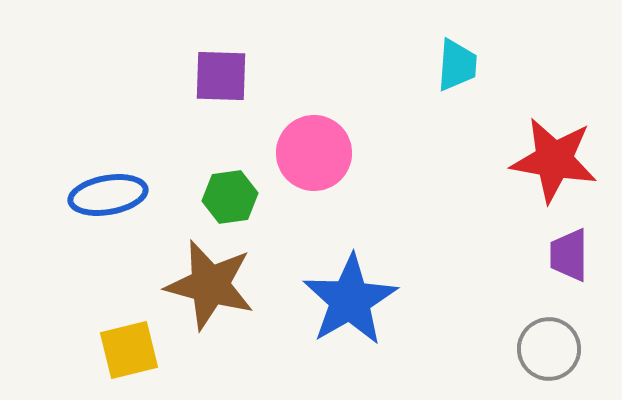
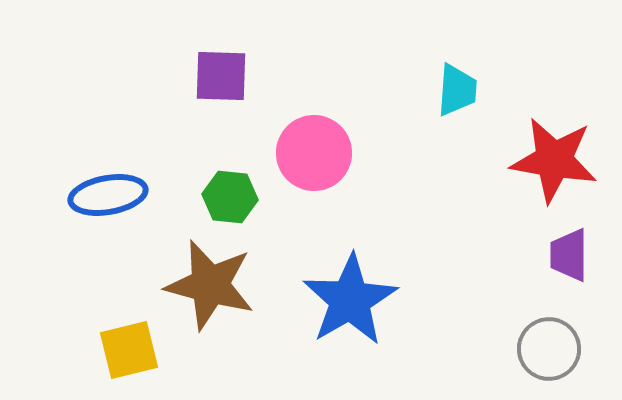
cyan trapezoid: moved 25 px down
green hexagon: rotated 14 degrees clockwise
